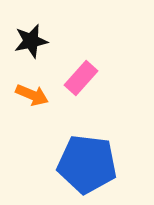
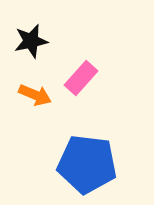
orange arrow: moved 3 px right
